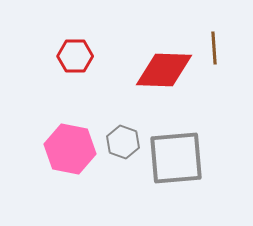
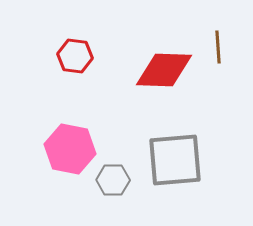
brown line: moved 4 px right, 1 px up
red hexagon: rotated 8 degrees clockwise
gray hexagon: moved 10 px left, 38 px down; rotated 20 degrees counterclockwise
gray square: moved 1 px left, 2 px down
